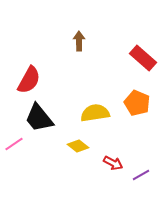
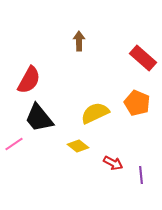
yellow semicircle: rotated 16 degrees counterclockwise
purple line: rotated 66 degrees counterclockwise
